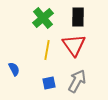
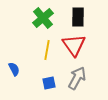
gray arrow: moved 3 px up
